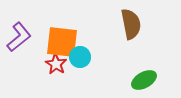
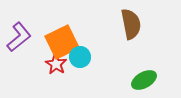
orange square: rotated 32 degrees counterclockwise
